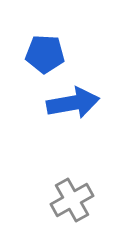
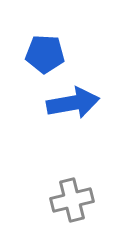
gray cross: rotated 15 degrees clockwise
